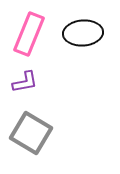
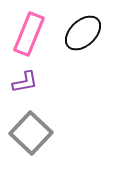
black ellipse: rotated 39 degrees counterclockwise
gray square: rotated 12 degrees clockwise
